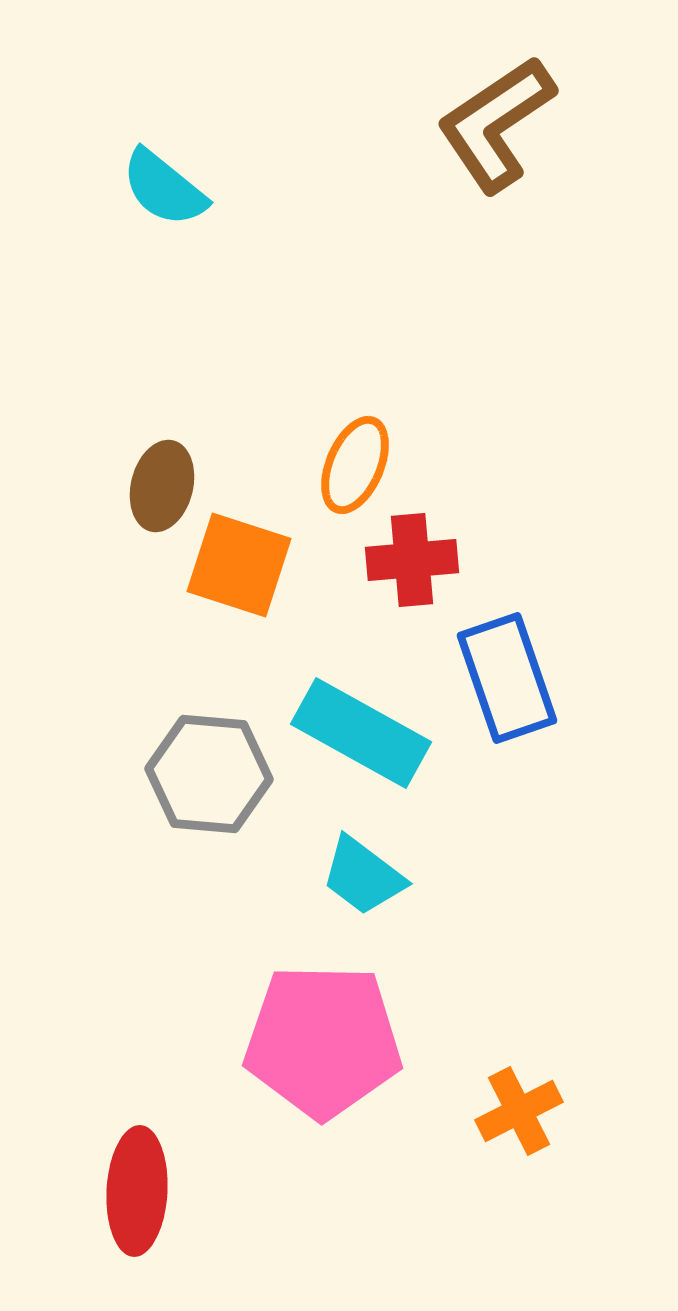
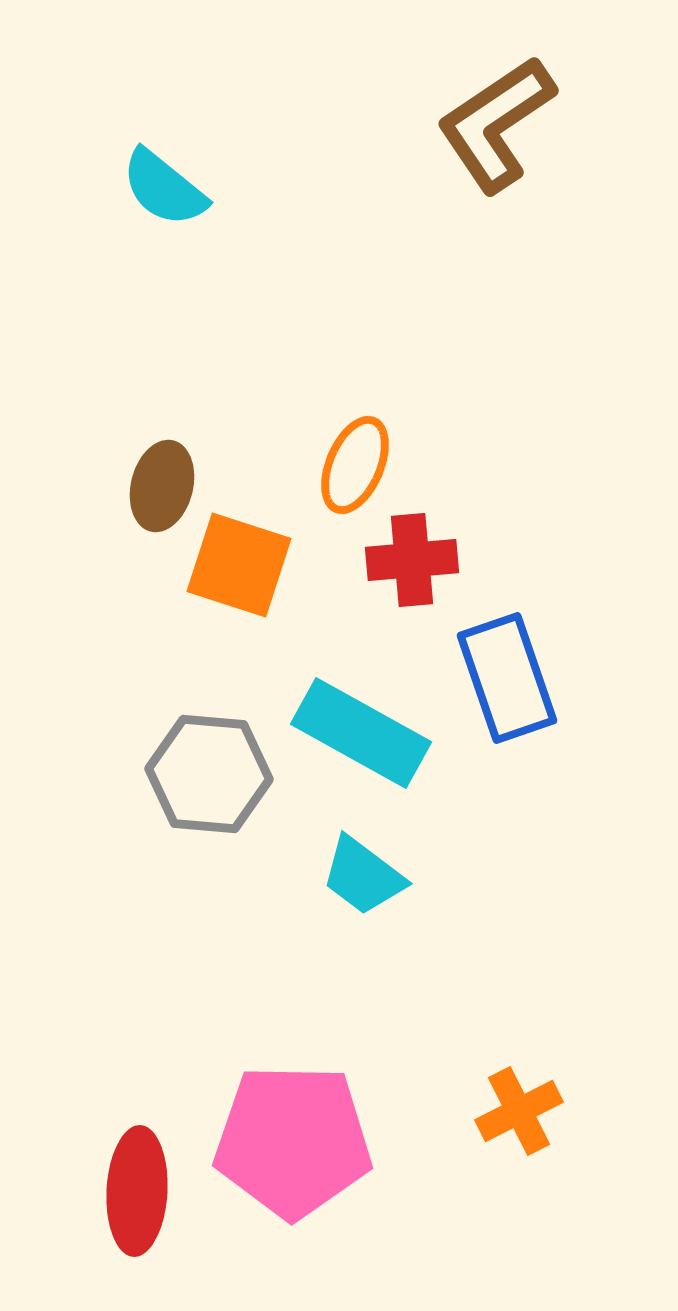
pink pentagon: moved 30 px left, 100 px down
